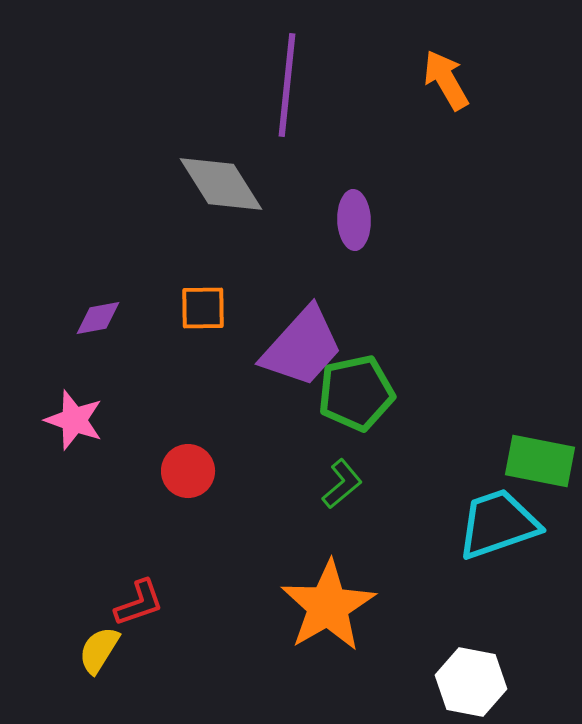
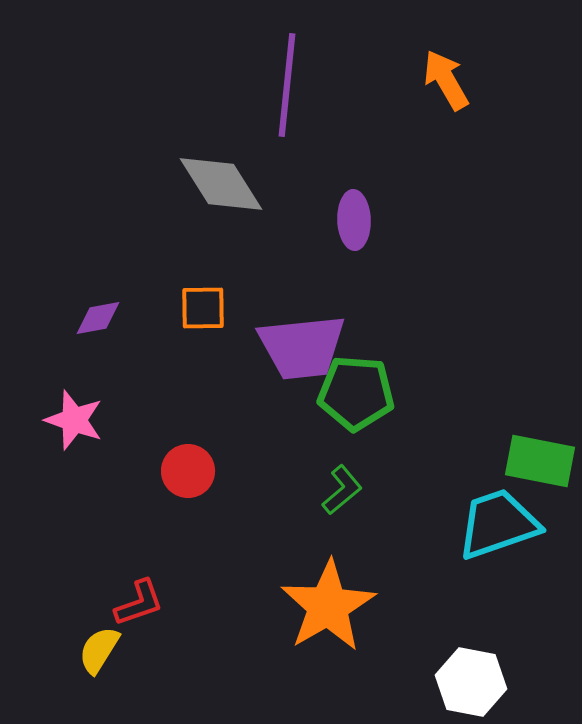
purple trapezoid: rotated 42 degrees clockwise
green pentagon: rotated 16 degrees clockwise
green L-shape: moved 6 px down
